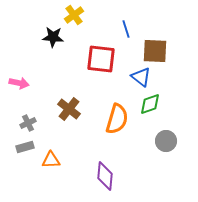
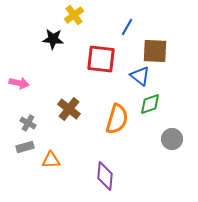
blue line: moved 1 px right, 2 px up; rotated 48 degrees clockwise
black star: moved 2 px down
blue triangle: moved 1 px left, 1 px up
gray cross: rotated 35 degrees counterclockwise
gray circle: moved 6 px right, 2 px up
